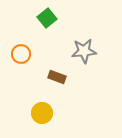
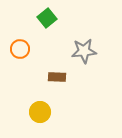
orange circle: moved 1 px left, 5 px up
brown rectangle: rotated 18 degrees counterclockwise
yellow circle: moved 2 px left, 1 px up
